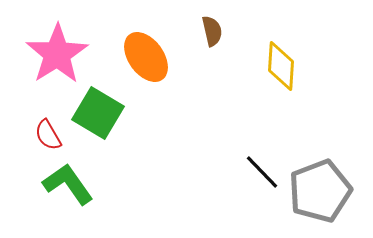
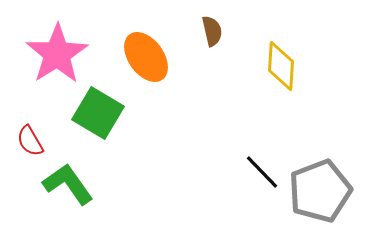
red semicircle: moved 18 px left, 6 px down
